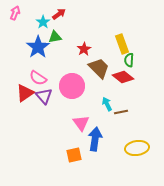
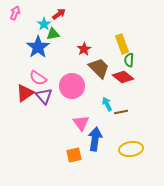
cyan star: moved 1 px right, 2 px down
green triangle: moved 2 px left, 3 px up
yellow ellipse: moved 6 px left, 1 px down
